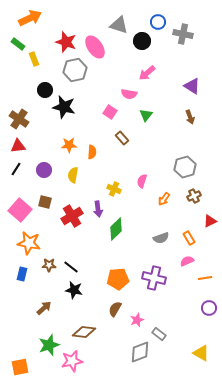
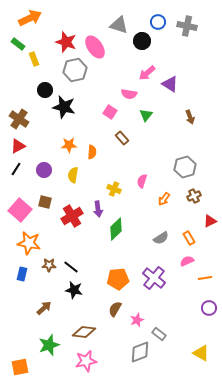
gray cross at (183, 34): moved 4 px right, 8 px up
purple triangle at (192, 86): moved 22 px left, 2 px up
red triangle at (18, 146): rotated 21 degrees counterclockwise
gray semicircle at (161, 238): rotated 14 degrees counterclockwise
purple cross at (154, 278): rotated 25 degrees clockwise
pink star at (72, 361): moved 14 px right
